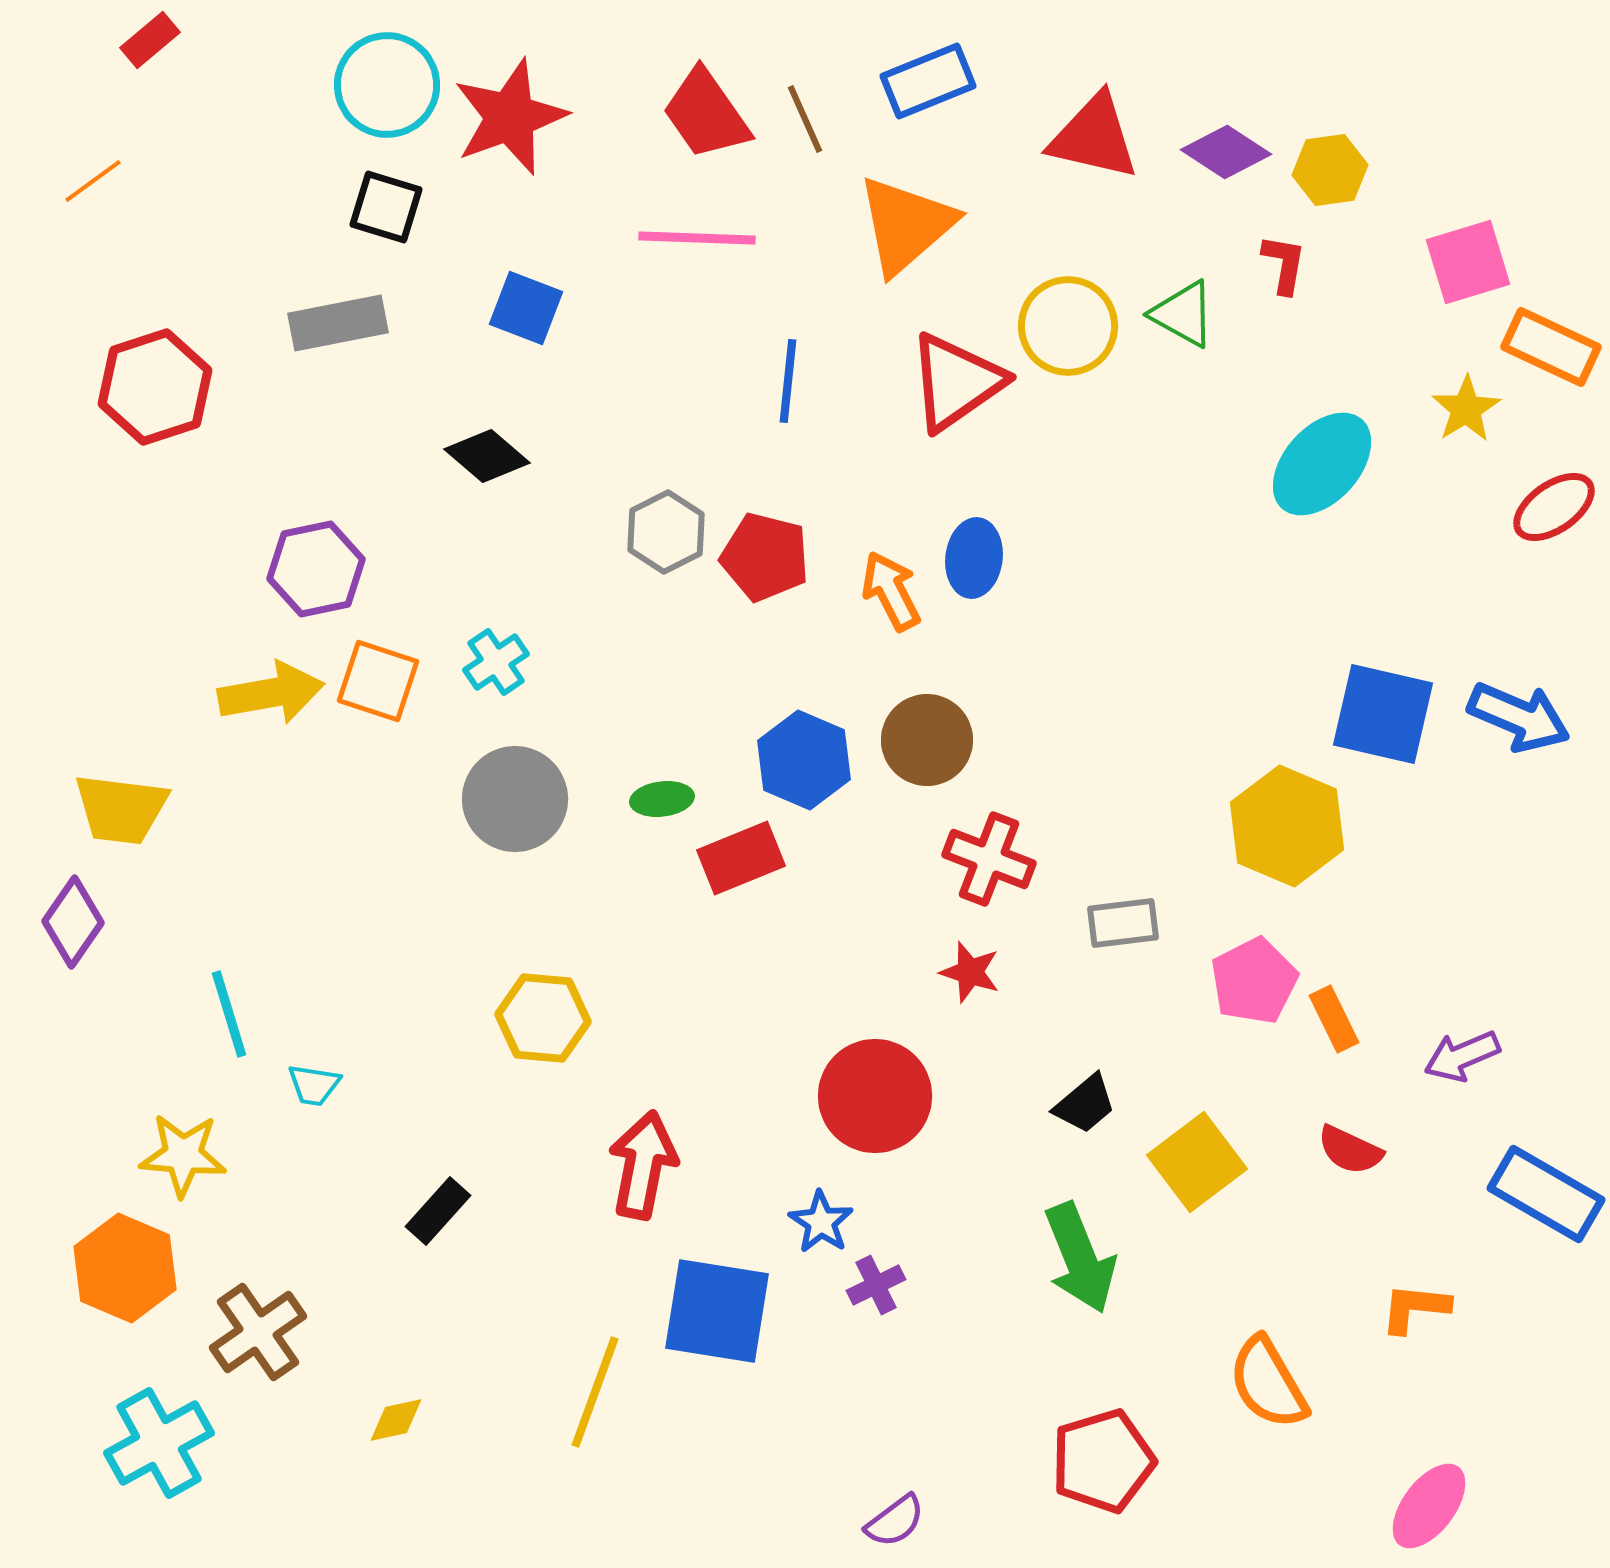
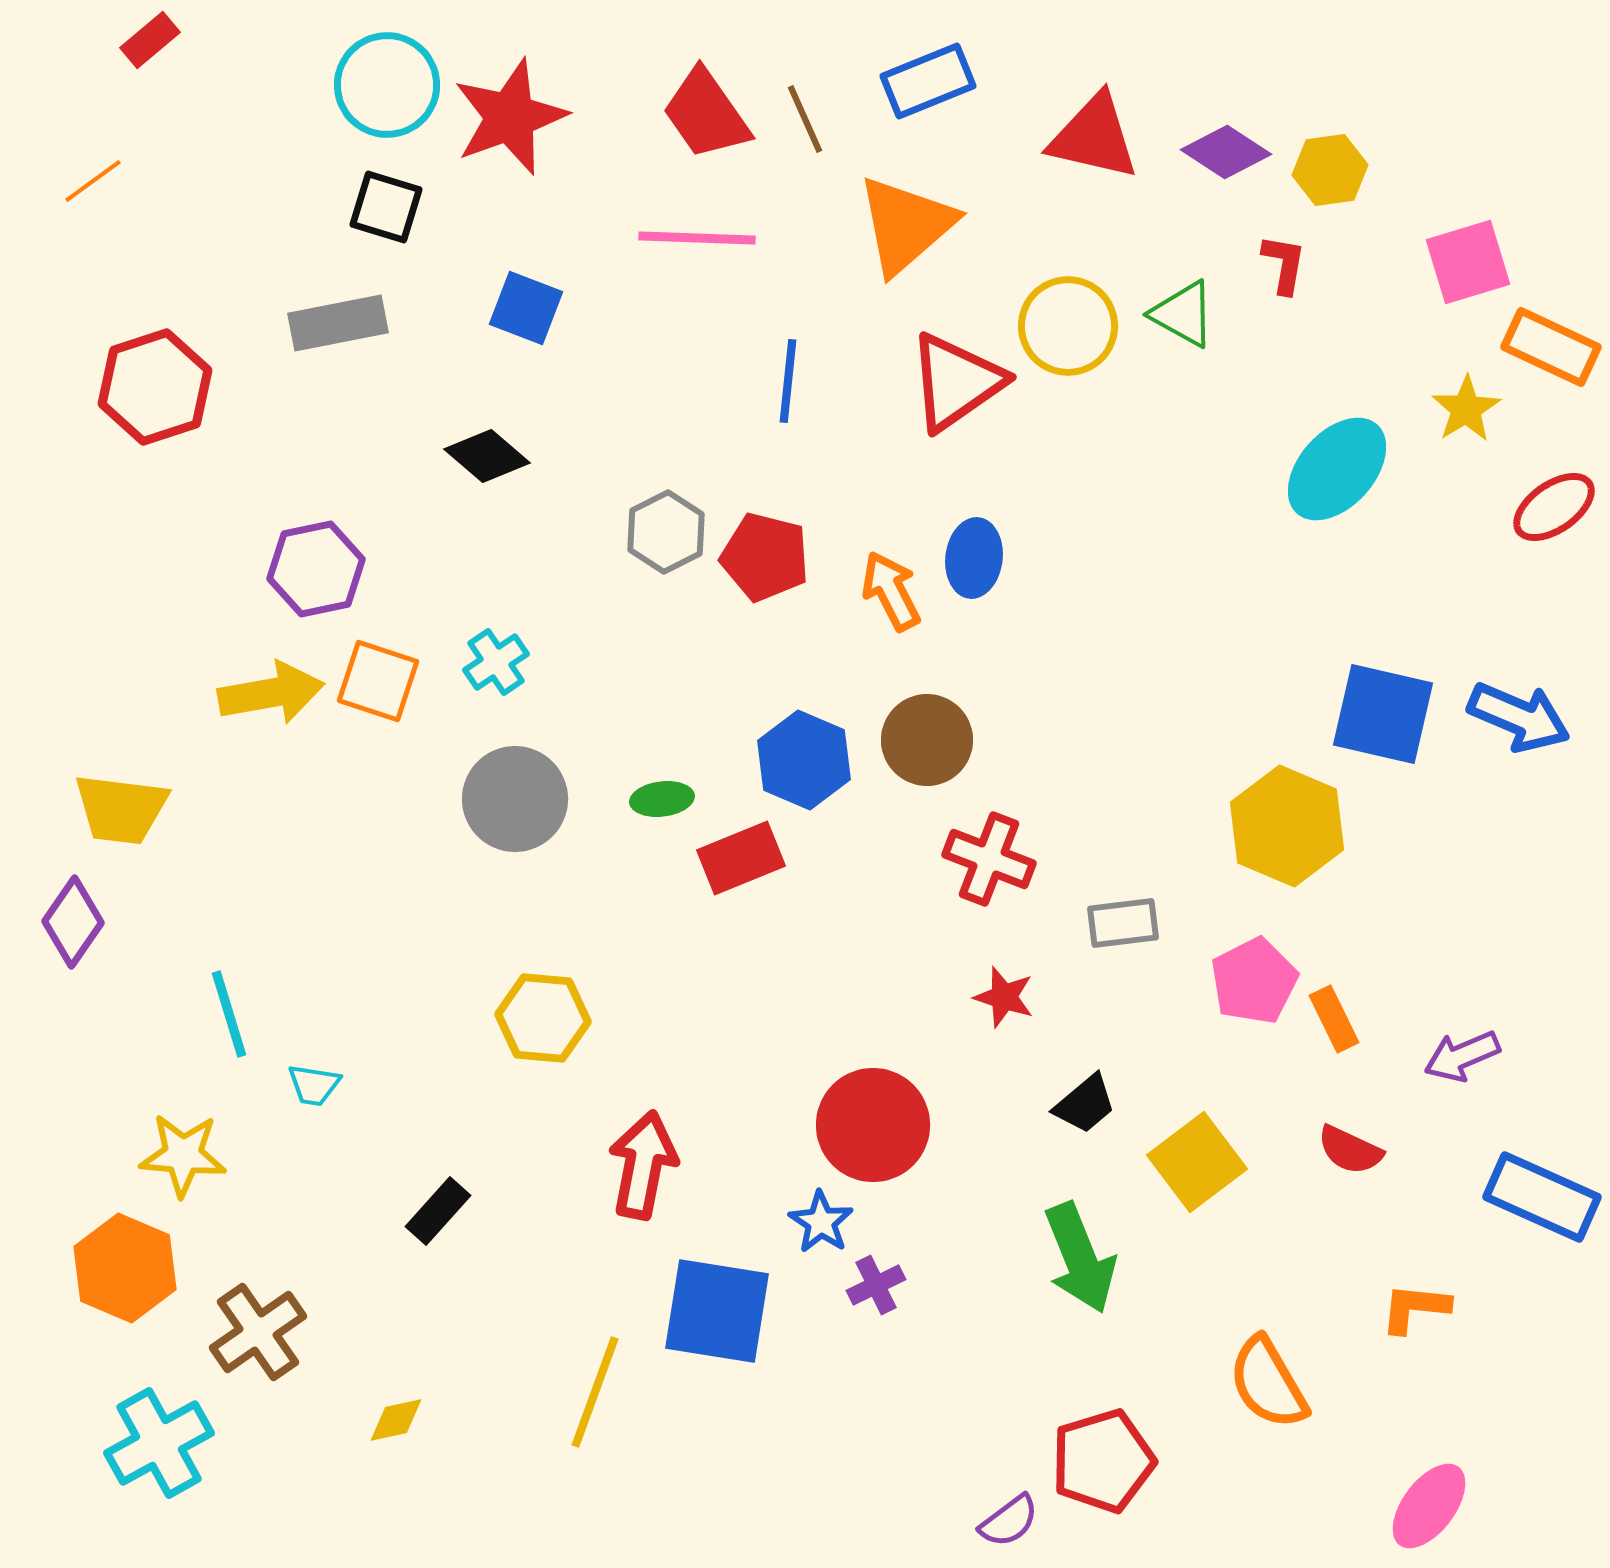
cyan ellipse at (1322, 464): moved 15 px right, 5 px down
red star at (970, 972): moved 34 px right, 25 px down
red circle at (875, 1096): moved 2 px left, 29 px down
blue rectangle at (1546, 1194): moved 4 px left, 3 px down; rotated 6 degrees counterclockwise
purple semicircle at (895, 1521): moved 114 px right
